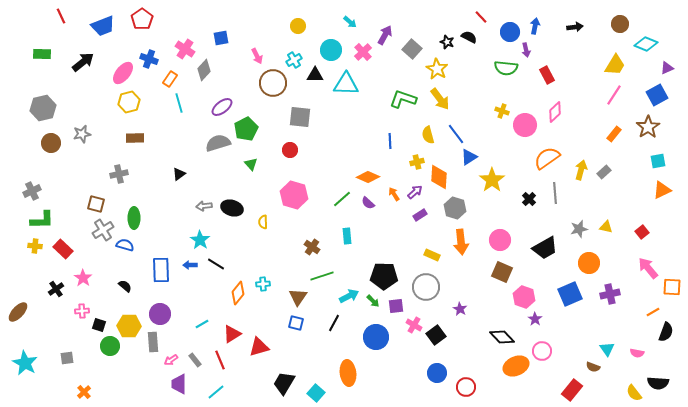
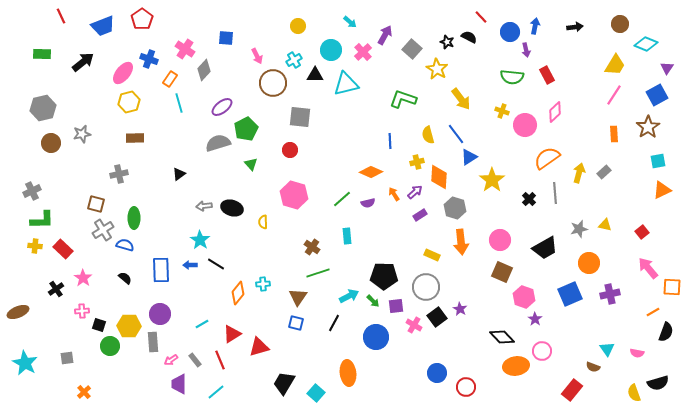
blue square at (221, 38): moved 5 px right; rotated 14 degrees clockwise
green semicircle at (506, 68): moved 6 px right, 9 px down
purple triangle at (667, 68): rotated 32 degrees counterclockwise
cyan triangle at (346, 84): rotated 16 degrees counterclockwise
yellow arrow at (440, 99): moved 21 px right
orange rectangle at (614, 134): rotated 42 degrees counterclockwise
yellow arrow at (581, 170): moved 2 px left, 3 px down
orange diamond at (368, 177): moved 3 px right, 5 px up
purple semicircle at (368, 203): rotated 56 degrees counterclockwise
yellow triangle at (606, 227): moved 1 px left, 2 px up
green line at (322, 276): moved 4 px left, 3 px up
black semicircle at (125, 286): moved 8 px up
brown ellipse at (18, 312): rotated 25 degrees clockwise
black square at (436, 335): moved 1 px right, 18 px up
orange ellipse at (516, 366): rotated 15 degrees clockwise
black semicircle at (658, 383): rotated 20 degrees counterclockwise
yellow semicircle at (634, 393): rotated 18 degrees clockwise
